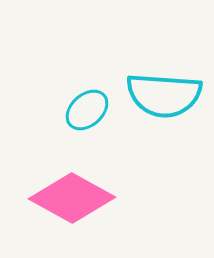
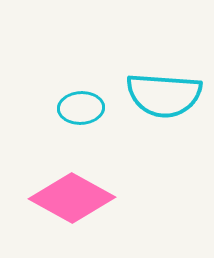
cyan ellipse: moved 6 px left, 2 px up; rotated 39 degrees clockwise
